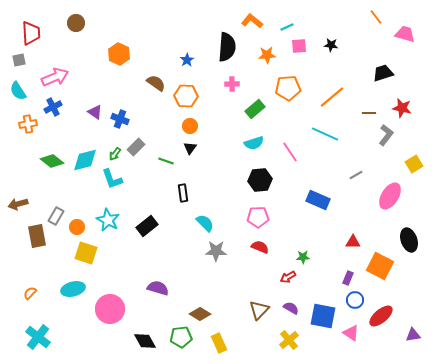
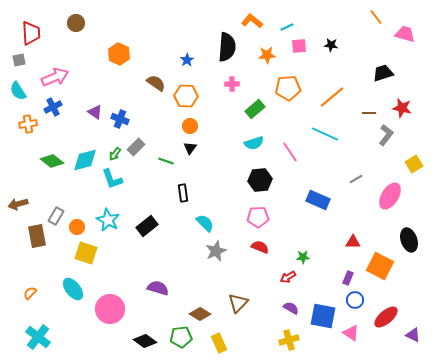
gray line at (356, 175): moved 4 px down
gray star at (216, 251): rotated 25 degrees counterclockwise
cyan ellipse at (73, 289): rotated 65 degrees clockwise
brown triangle at (259, 310): moved 21 px left, 7 px up
red ellipse at (381, 316): moved 5 px right, 1 px down
purple triangle at (413, 335): rotated 35 degrees clockwise
yellow cross at (289, 340): rotated 24 degrees clockwise
black diamond at (145, 341): rotated 25 degrees counterclockwise
